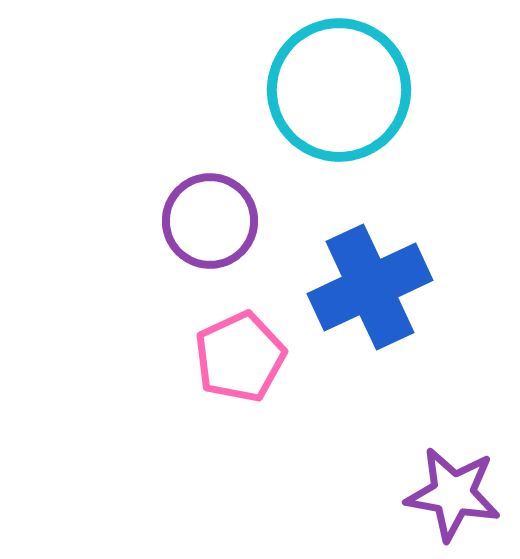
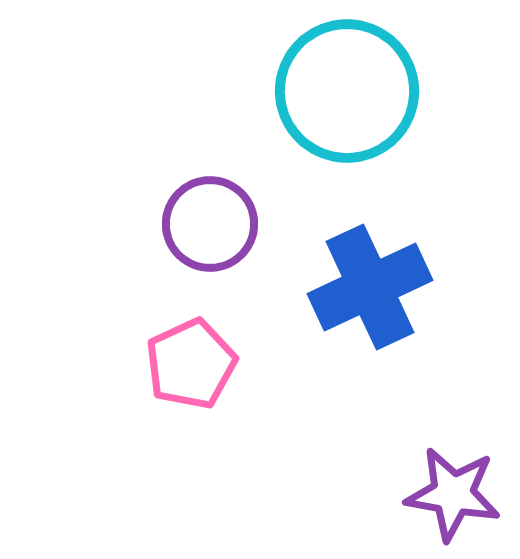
cyan circle: moved 8 px right, 1 px down
purple circle: moved 3 px down
pink pentagon: moved 49 px left, 7 px down
